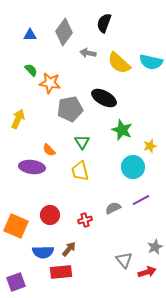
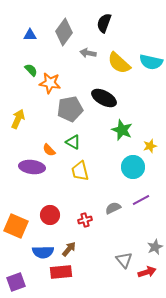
green triangle: moved 9 px left; rotated 28 degrees counterclockwise
